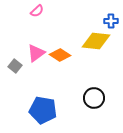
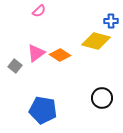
pink semicircle: moved 2 px right
yellow diamond: rotated 8 degrees clockwise
black circle: moved 8 px right
